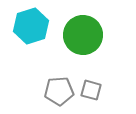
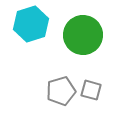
cyan hexagon: moved 2 px up
gray pentagon: moved 2 px right; rotated 12 degrees counterclockwise
